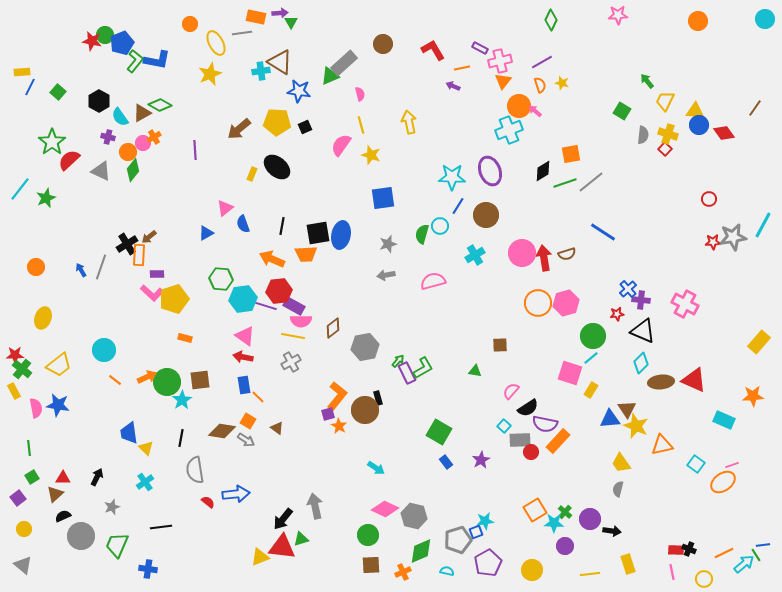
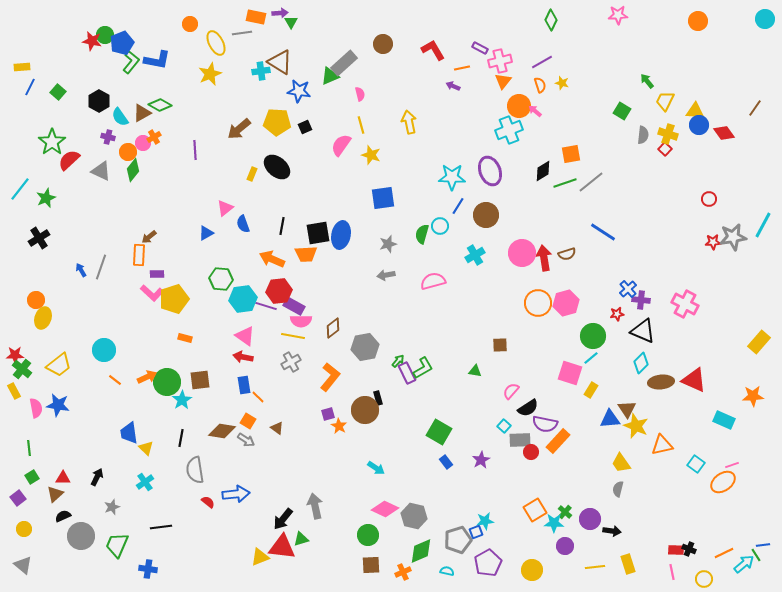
green L-shape at (135, 61): moved 4 px left, 1 px down
yellow rectangle at (22, 72): moved 5 px up
black cross at (127, 244): moved 88 px left, 6 px up
orange circle at (36, 267): moved 33 px down
orange L-shape at (337, 396): moved 7 px left, 19 px up
yellow line at (590, 574): moved 5 px right, 7 px up
